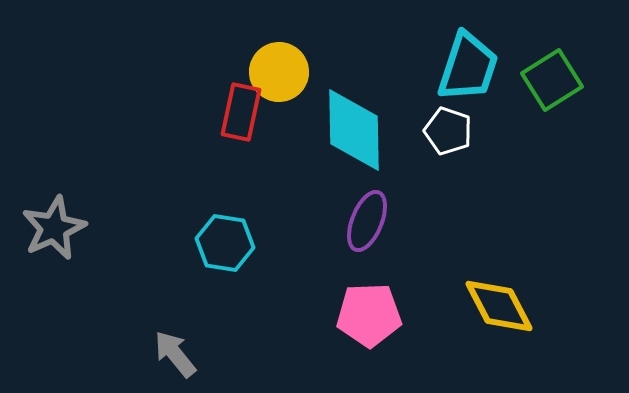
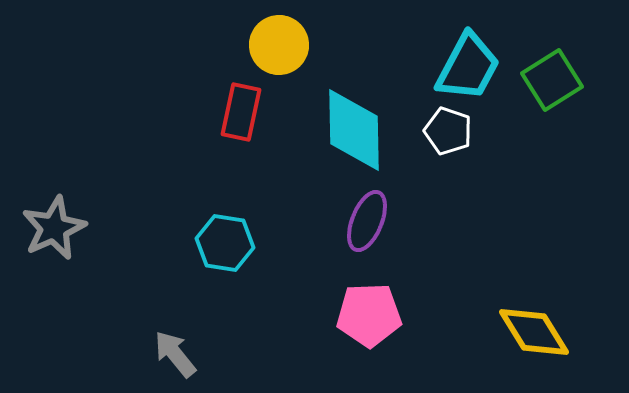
cyan trapezoid: rotated 10 degrees clockwise
yellow circle: moved 27 px up
yellow diamond: moved 35 px right, 26 px down; rotated 4 degrees counterclockwise
